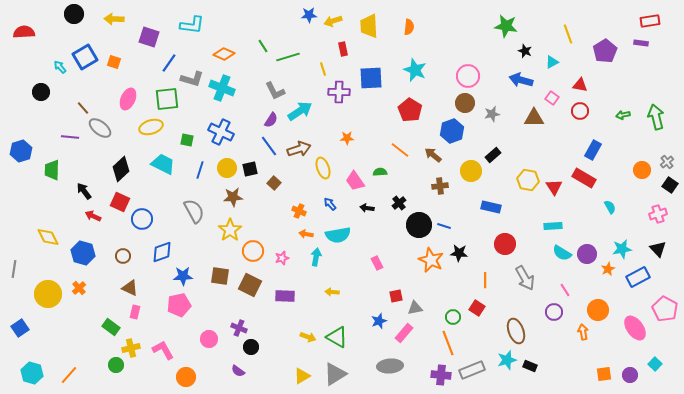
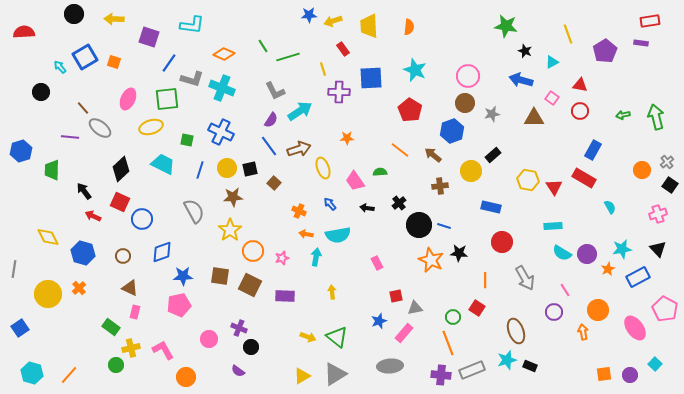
red rectangle at (343, 49): rotated 24 degrees counterclockwise
red circle at (505, 244): moved 3 px left, 2 px up
yellow arrow at (332, 292): rotated 80 degrees clockwise
green triangle at (337, 337): rotated 10 degrees clockwise
